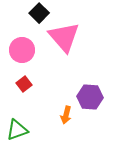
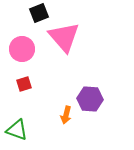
black square: rotated 24 degrees clockwise
pink circle: moved 1 px up
red square: rotated 21 degrees clockwise
purple hexagon: moved 2 px down
green triangle: rotated 40 degrees clockwise
